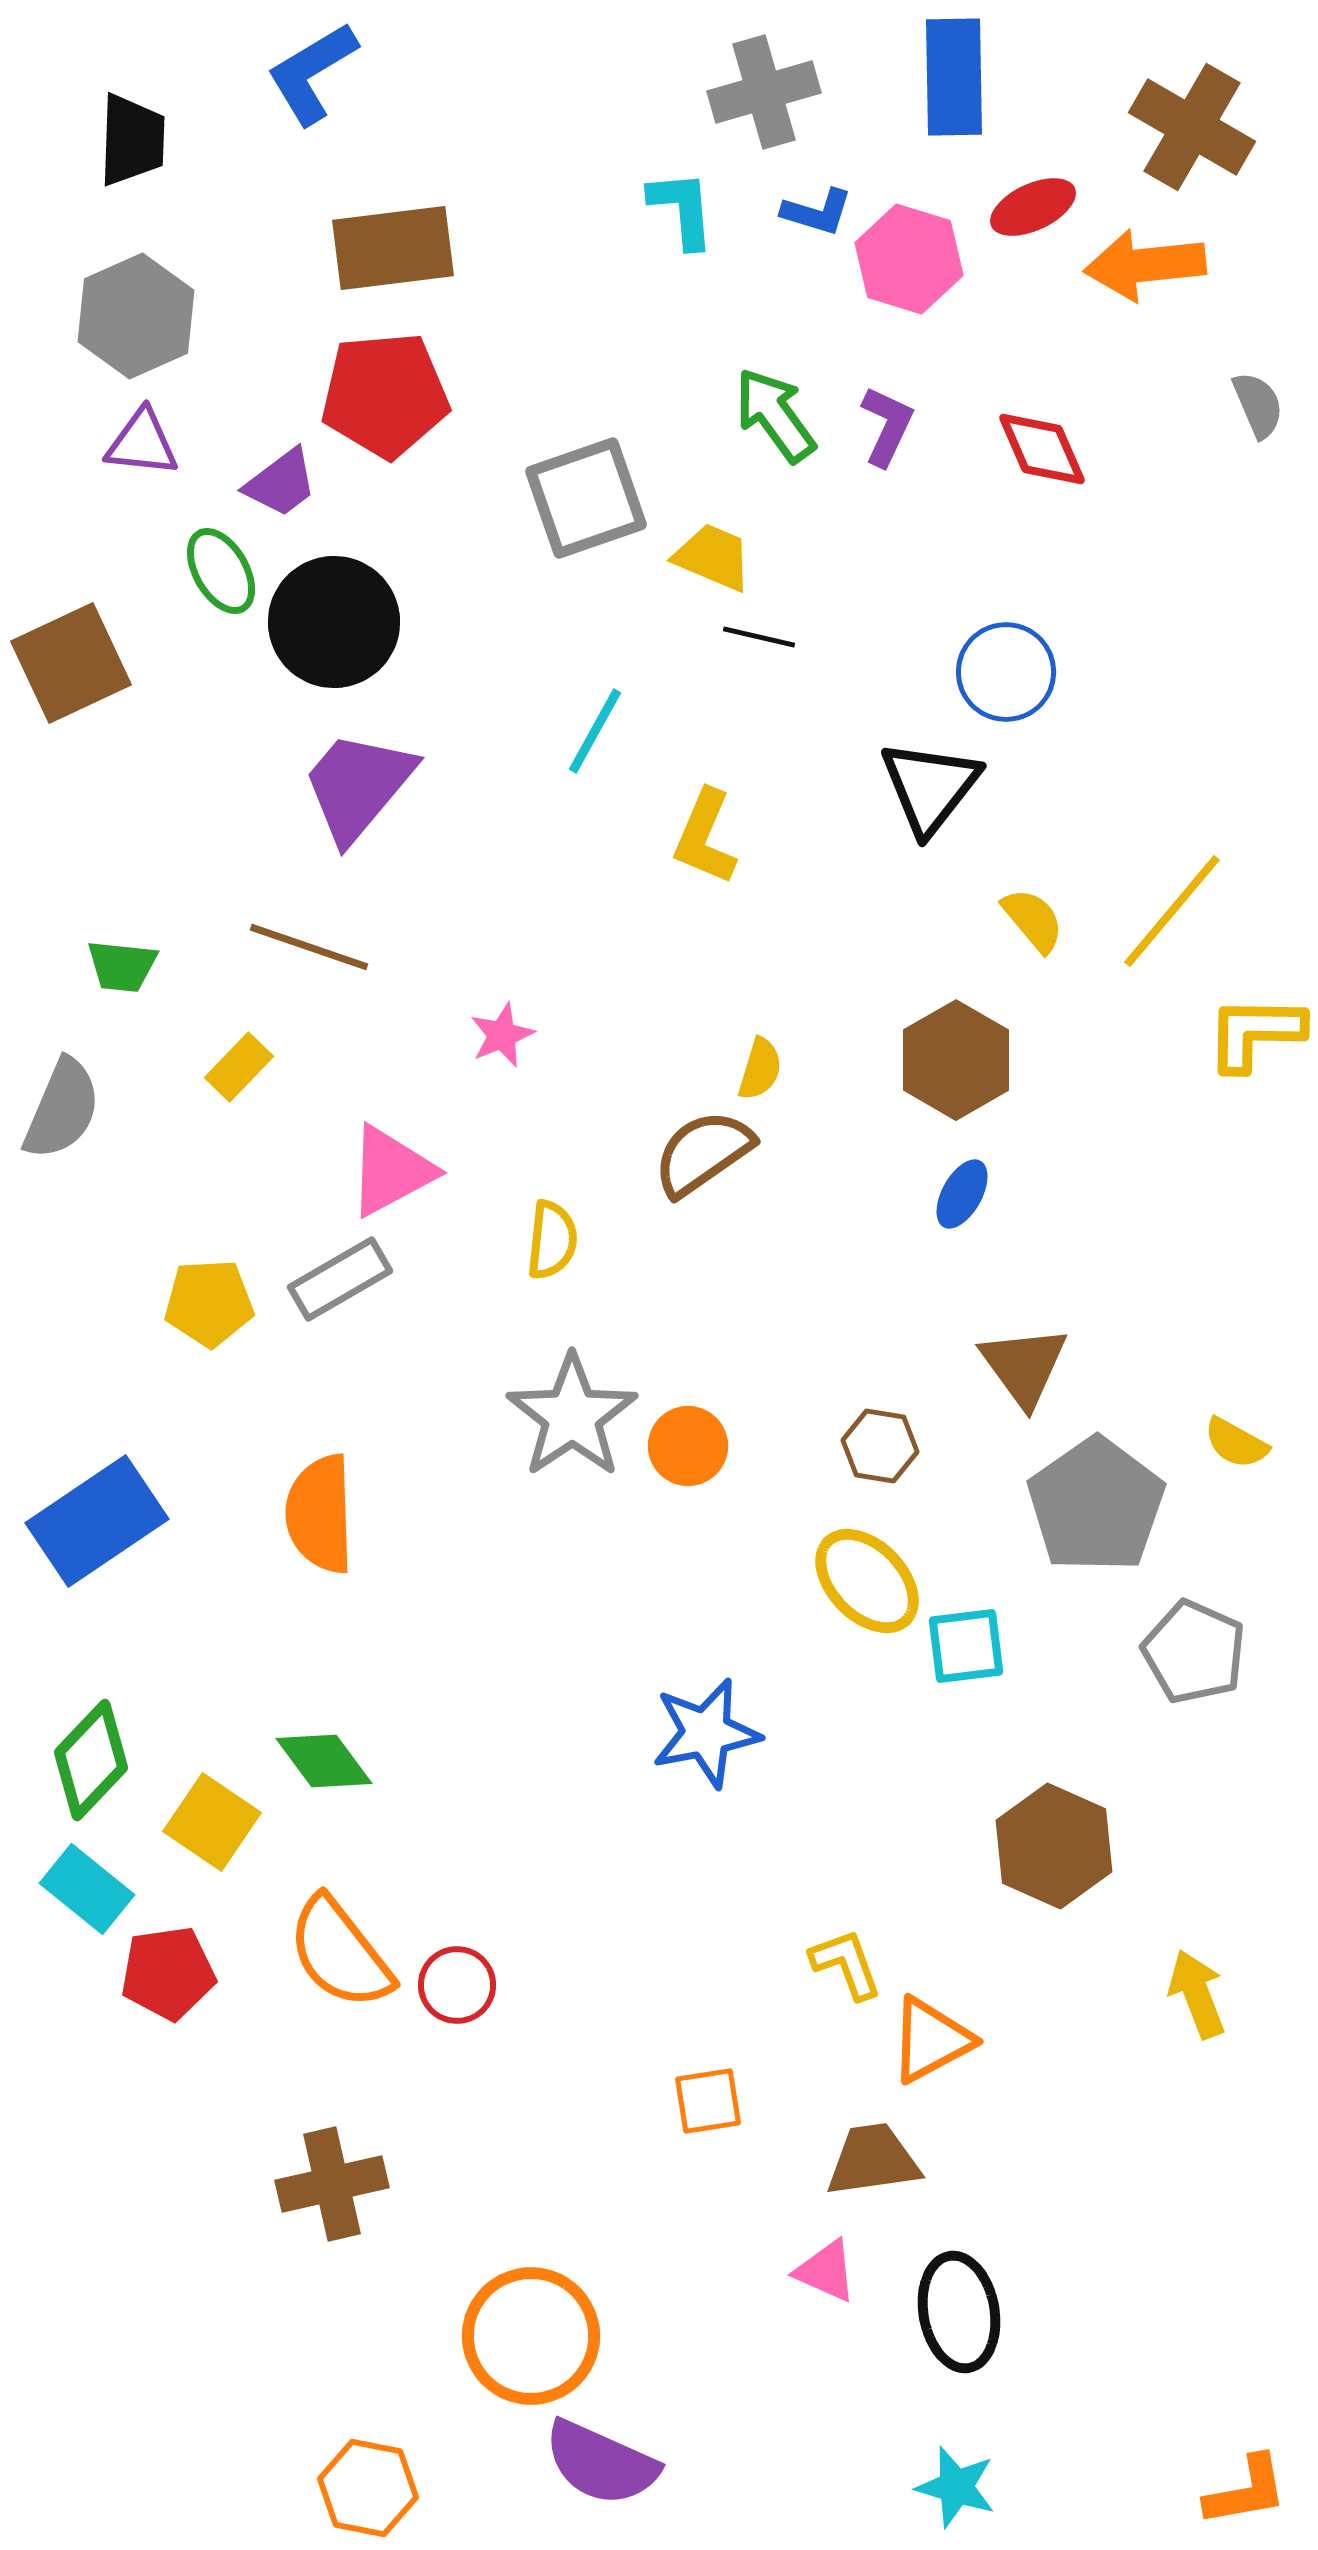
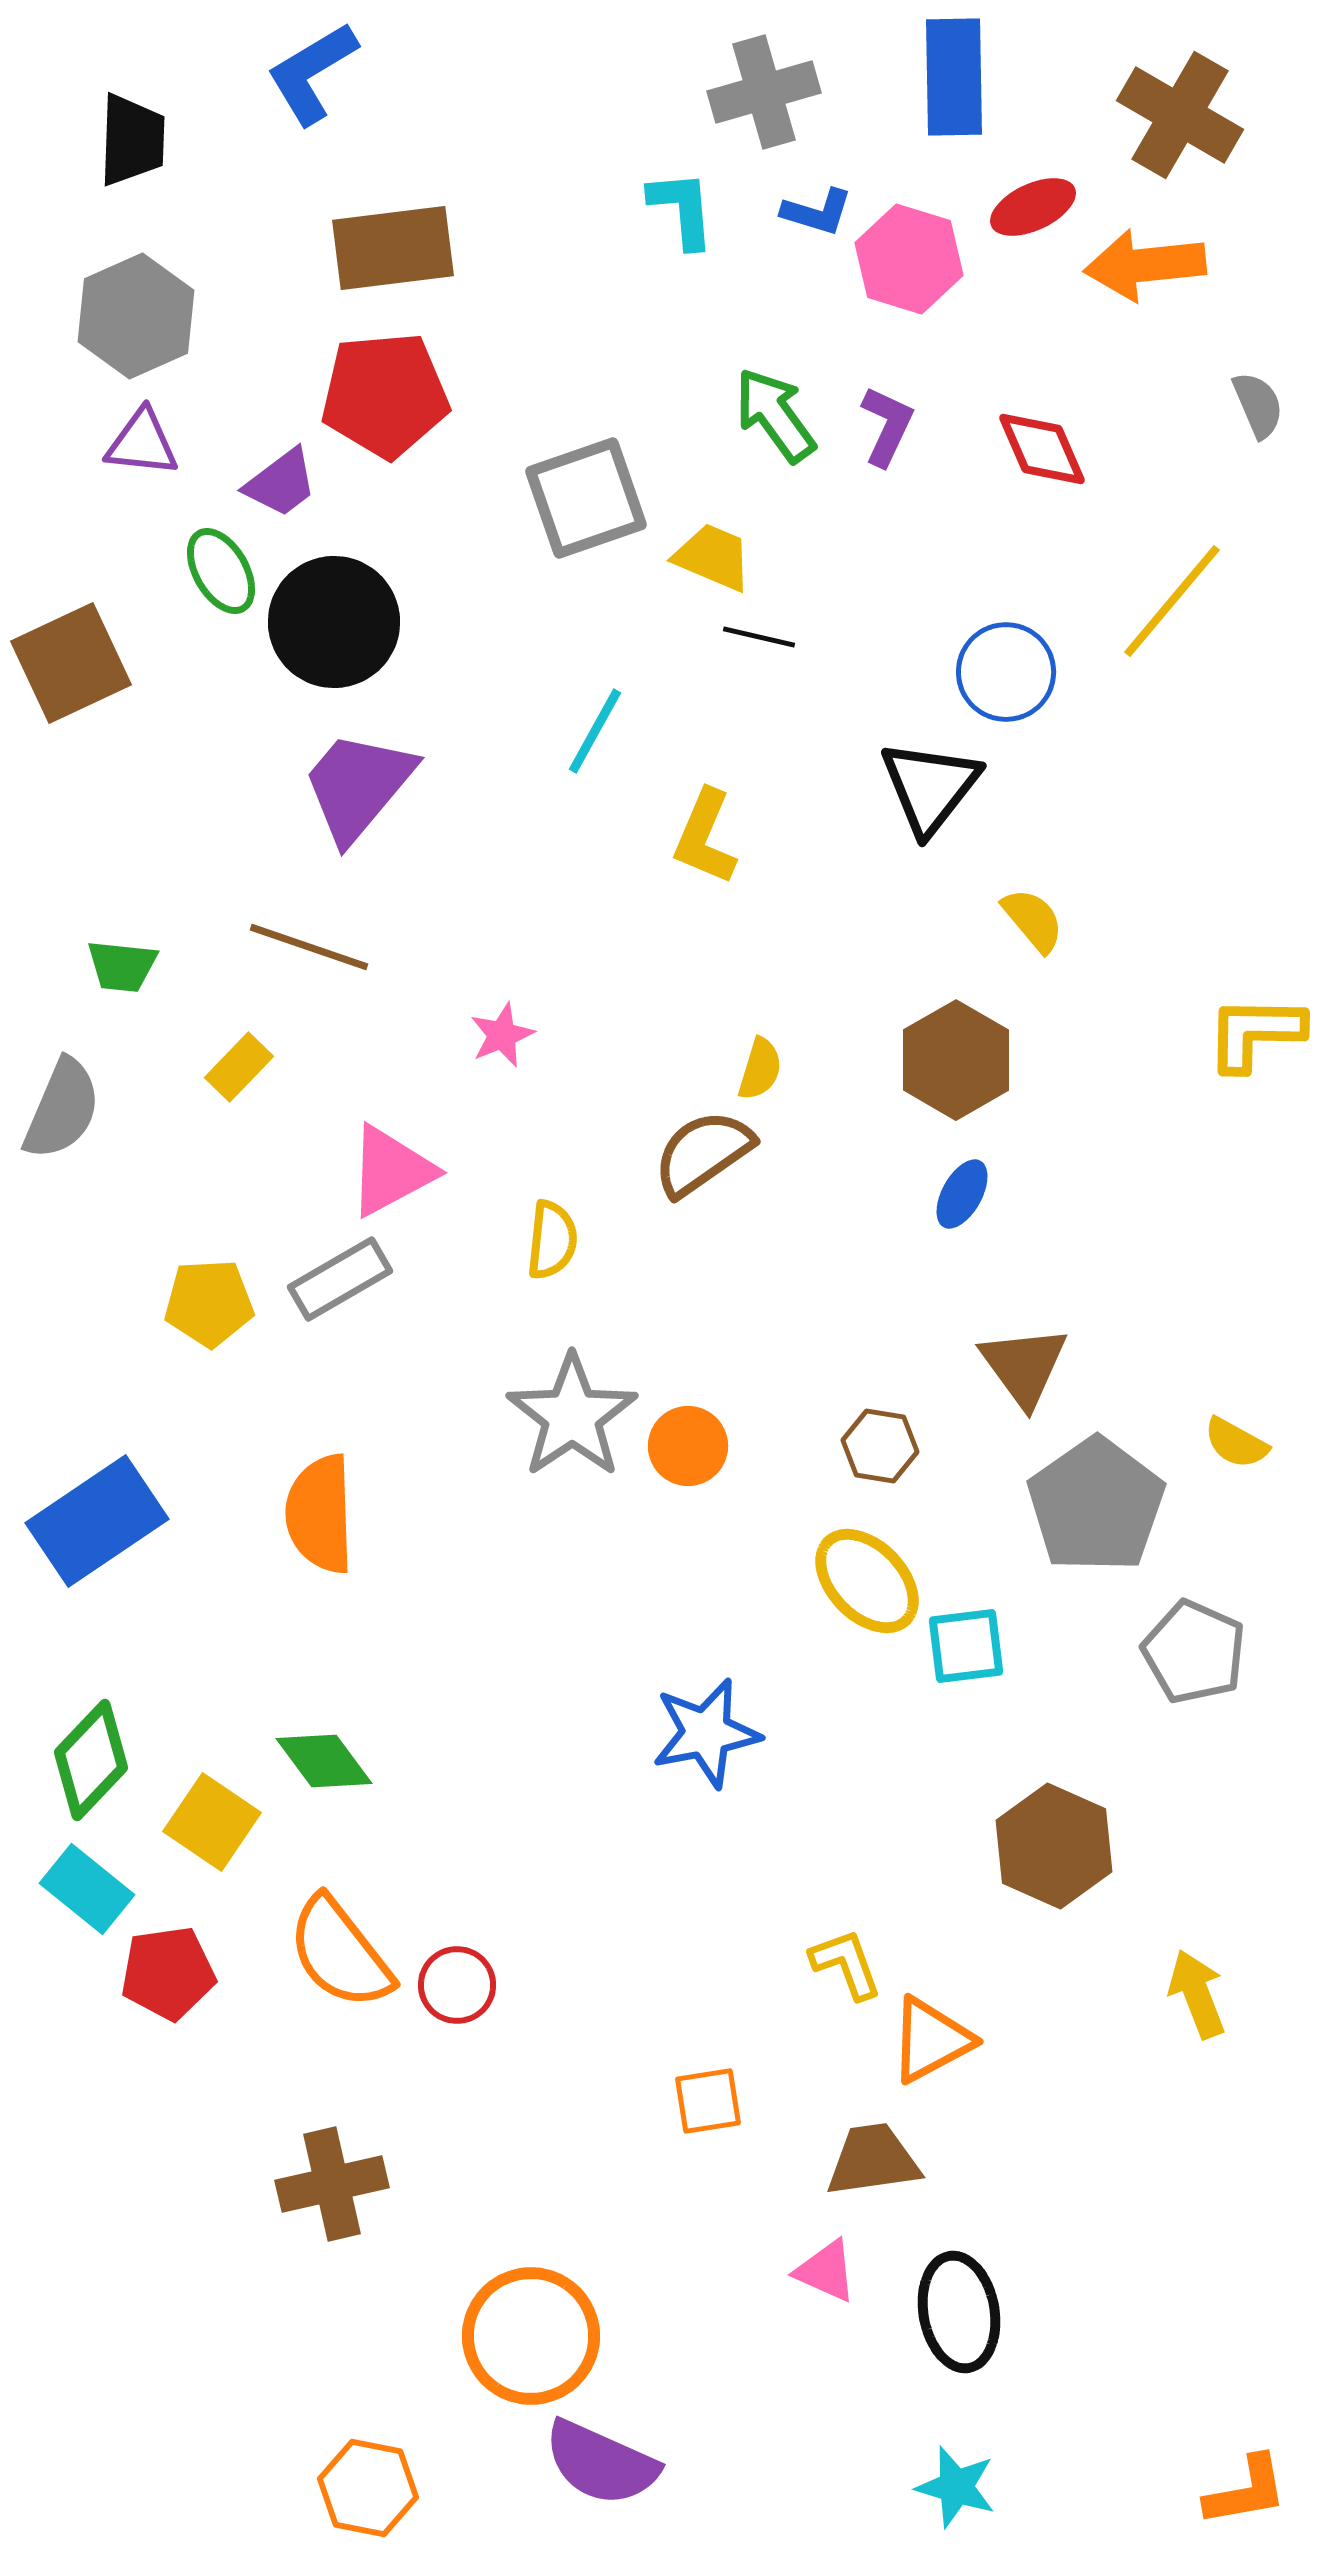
brown cross at (1192, 127): moved 12 px left, 12 px up
yellow line at (1172, 911): moved 310 px up
